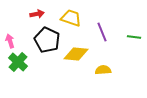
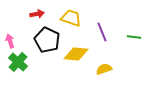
yellow semicircle: moved 1 px right, 1 px up; rotated 14 degrees counterclockwise
